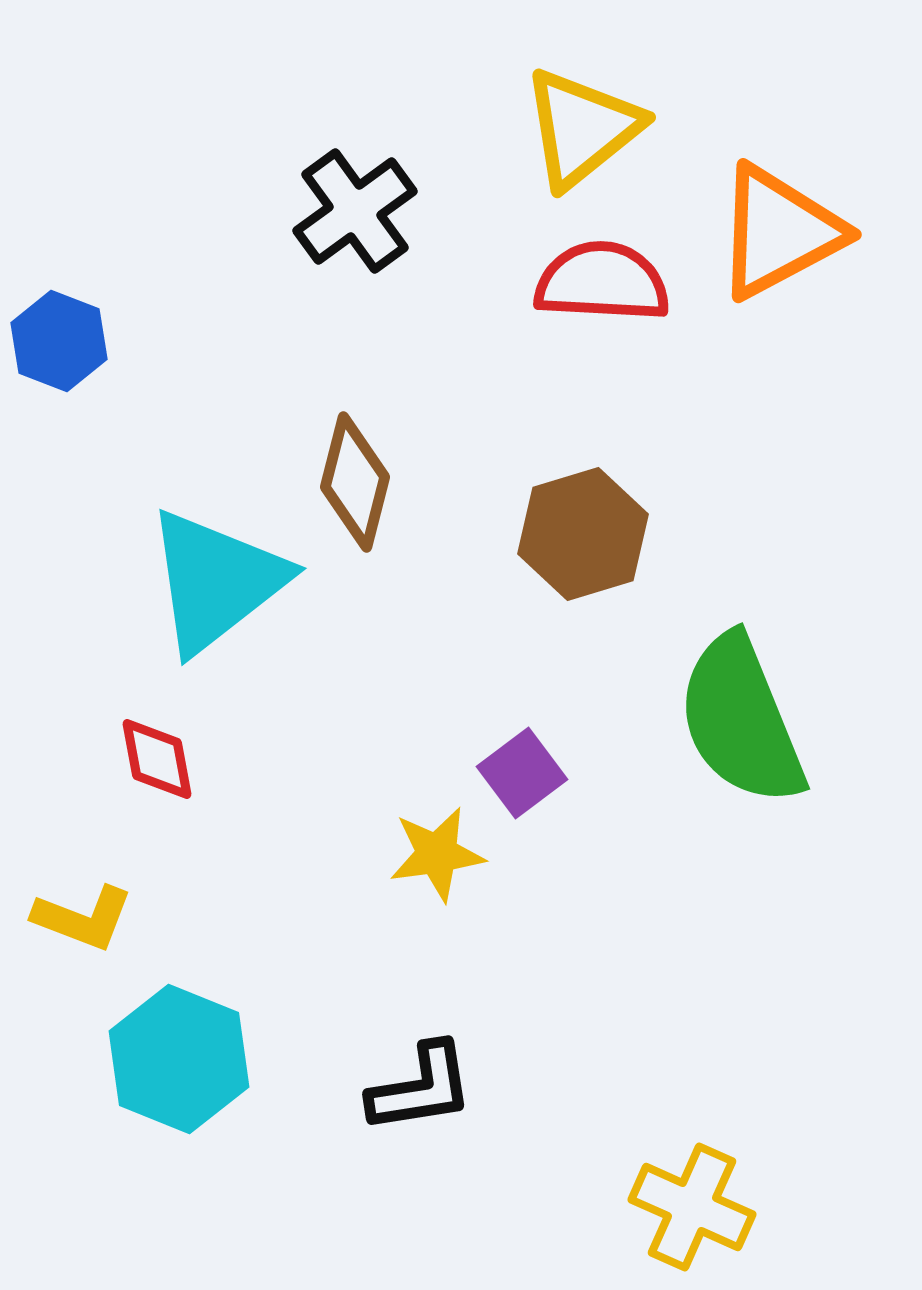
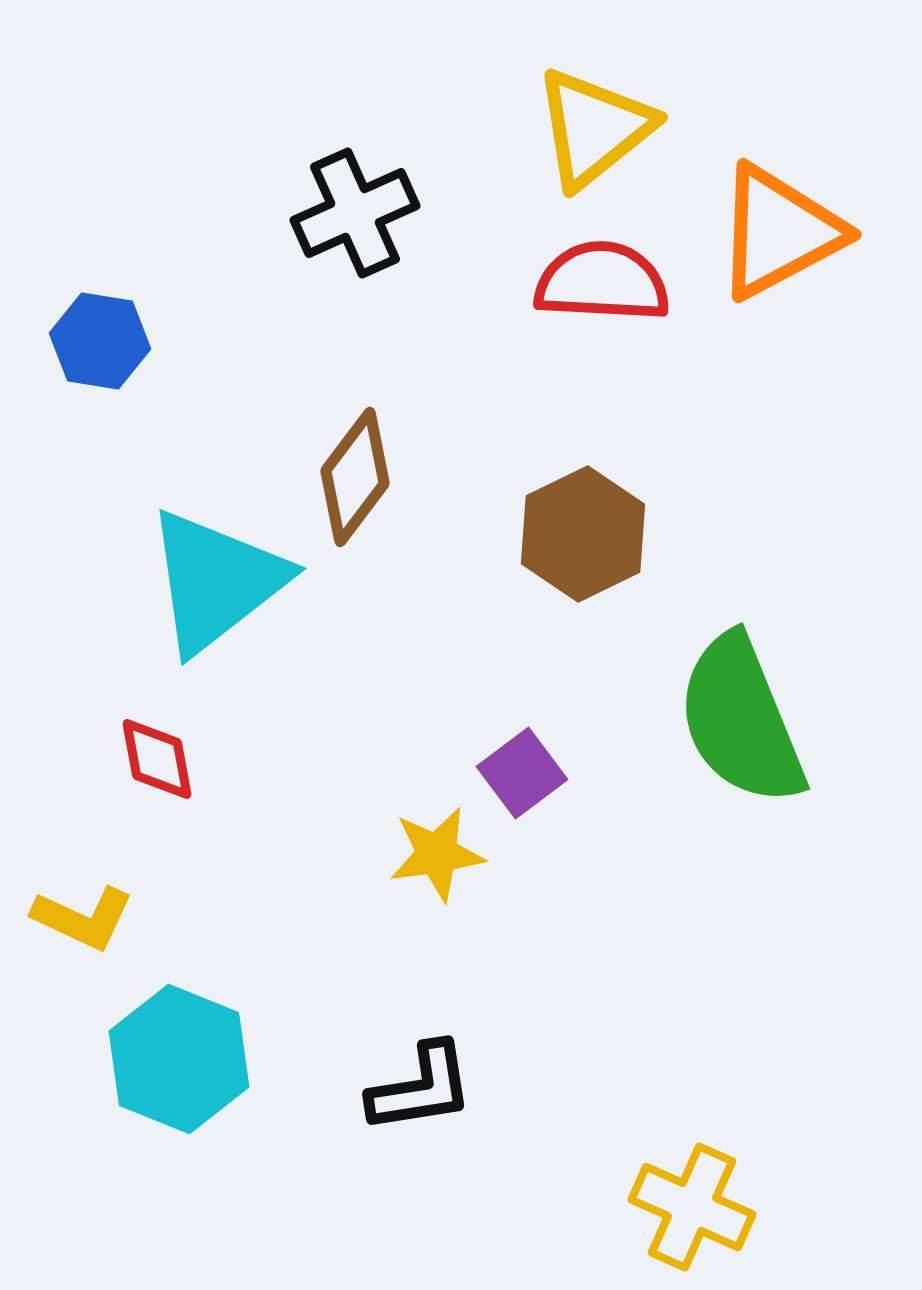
yellow triangle: moved 12 px right
black cross: moved 2 px down; rotated 12 degrees clockwise
blue hexagon: moved 41 px right; rotated 12 degrees counterclockwise
brown diamond: moved 5 px up; rotated 23 degrees clockwise
brown hexagon: rotated 9 degrees counterclockwise
yellow L-shape: rotated 4 degrees clockwise
